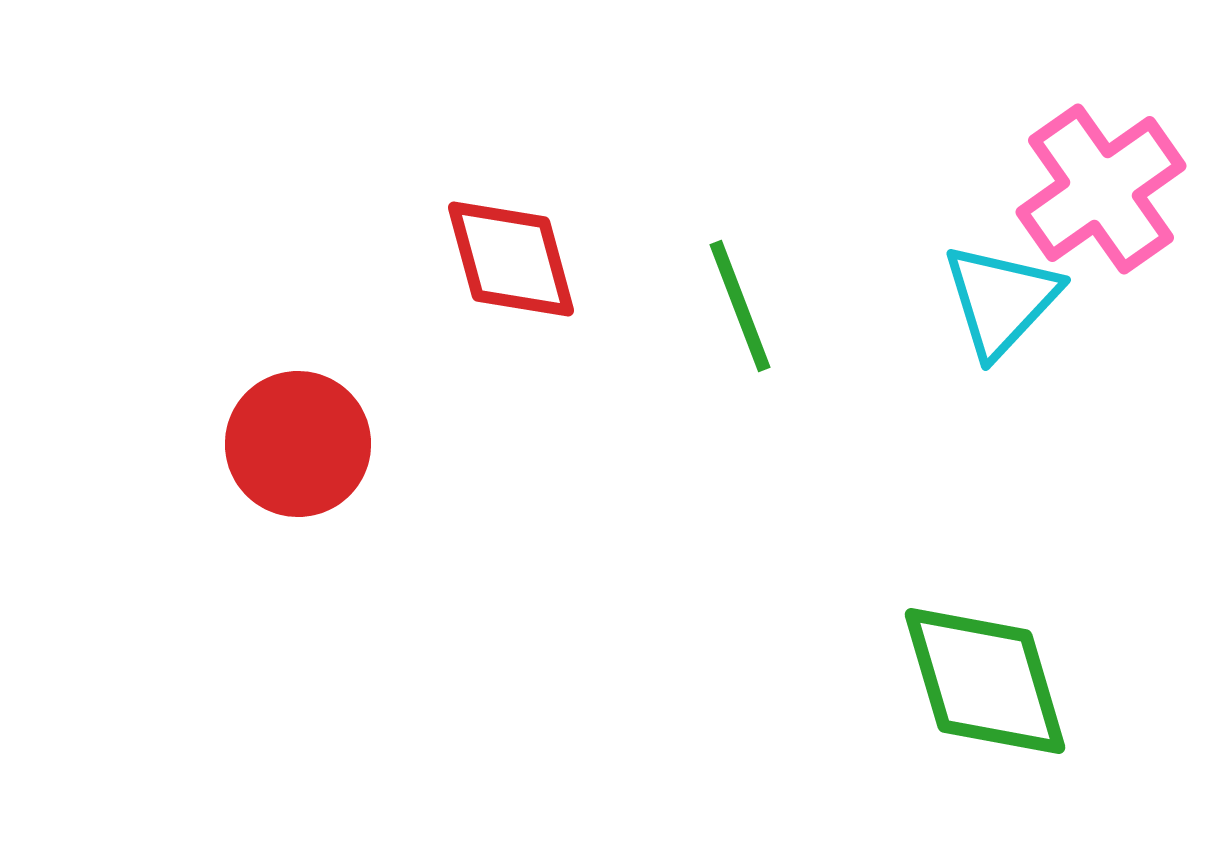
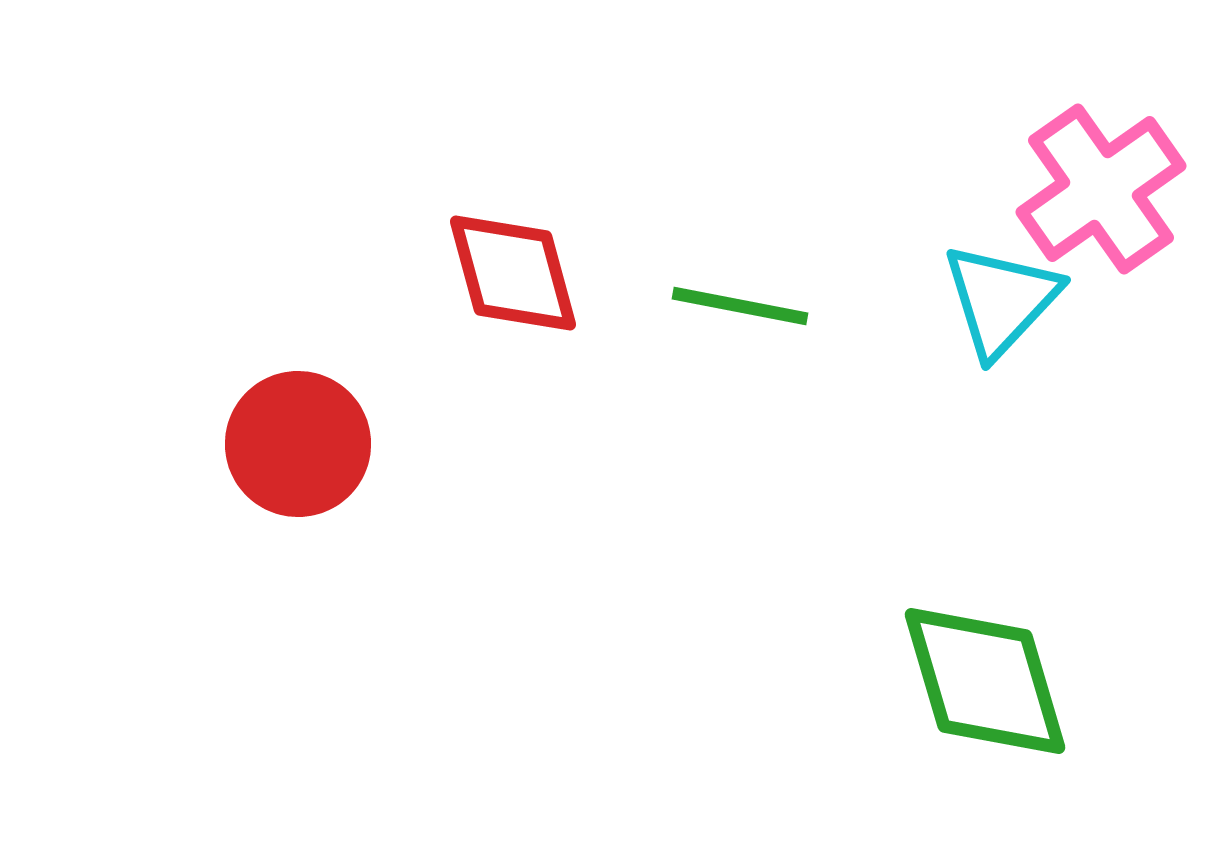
red diamond: moved 2 px right, 14 px down
green line: rotated 58 degrees counterclockwise
